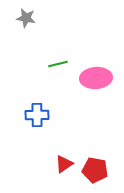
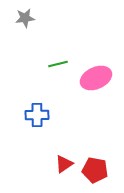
gray star: moved 1 px left; rotated 18 degrees counterclockwise
pink ellipse: rotated 20 degrees counterclockwise
